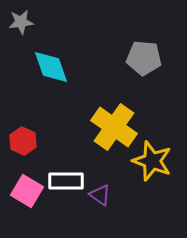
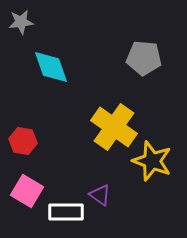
red hexagon: rotated 16 degrees counterclockwise
white rectangle: moved 31 px down
